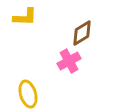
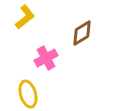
yellow L-shape: rotated 40 degrees counterclockwise
pink cross: moved 23 px left, 3 px up
